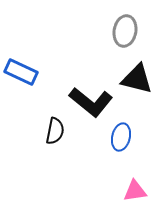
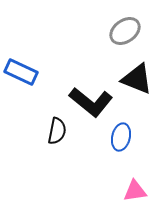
gray ellipse: rotated 44 degrees clockwise
black triangle: rotated 8 degrees clockwise
black semicircle: moved 2 px right
